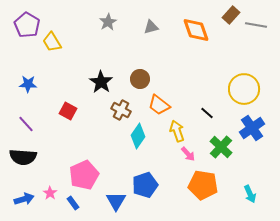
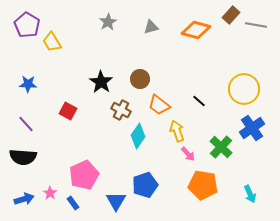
orange diamond: rotated 56 degrees counterclockwise
black line: moved 8 px left, 12 px up
